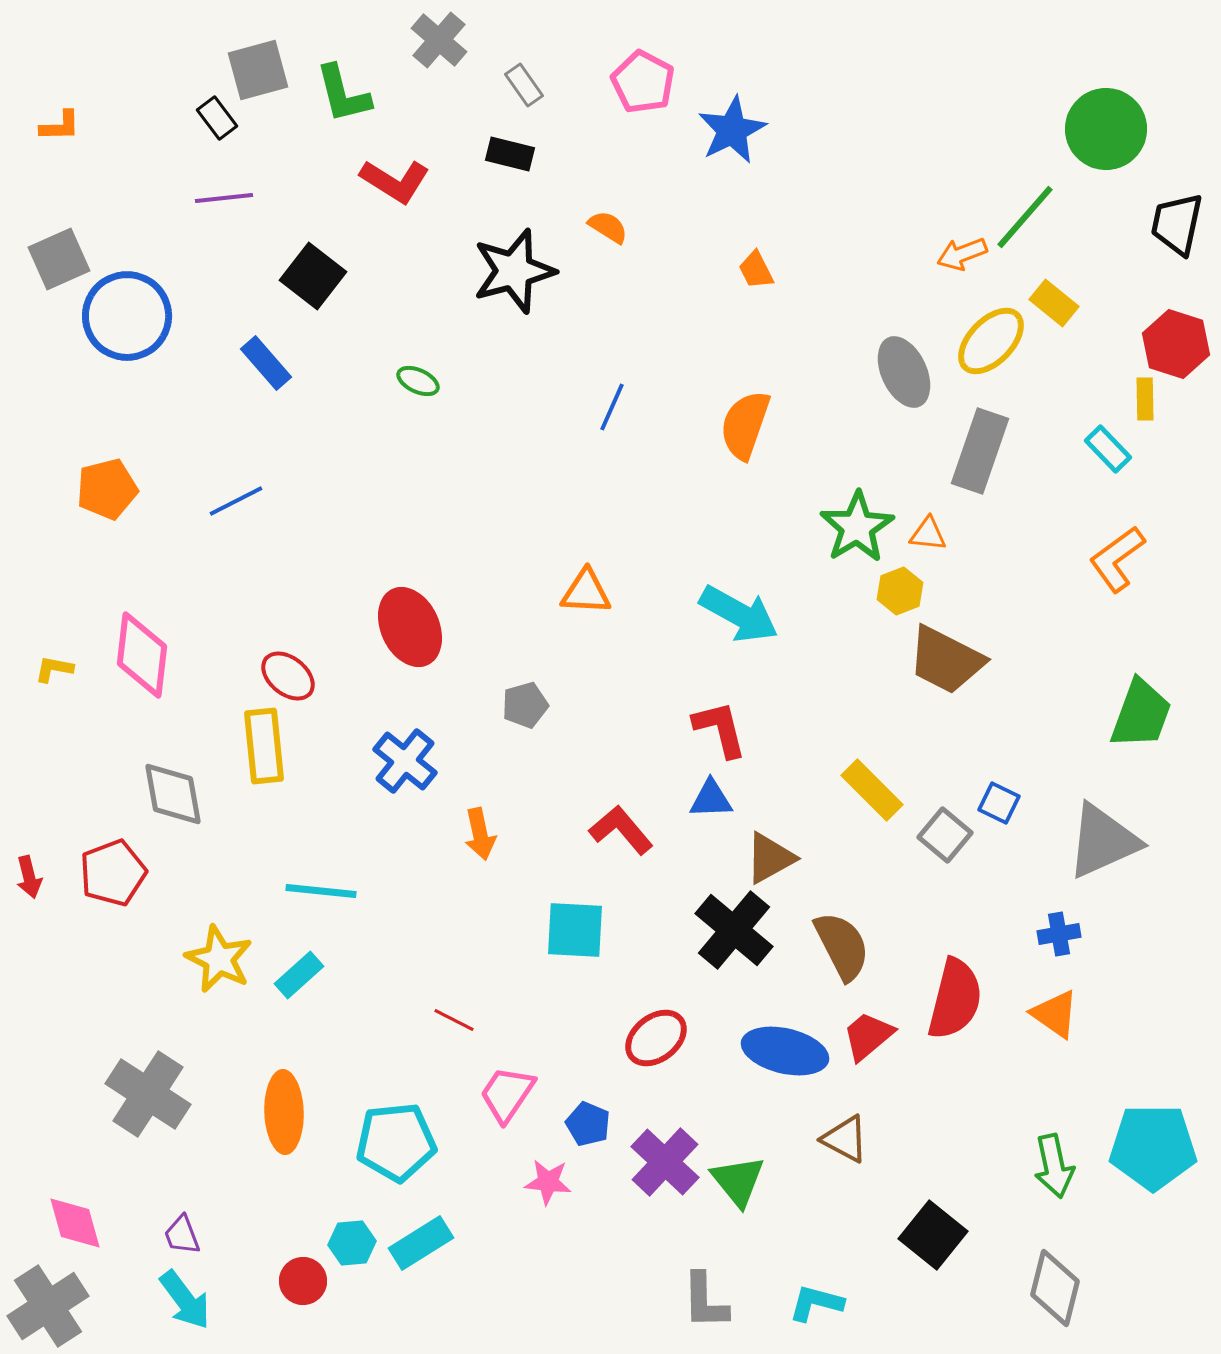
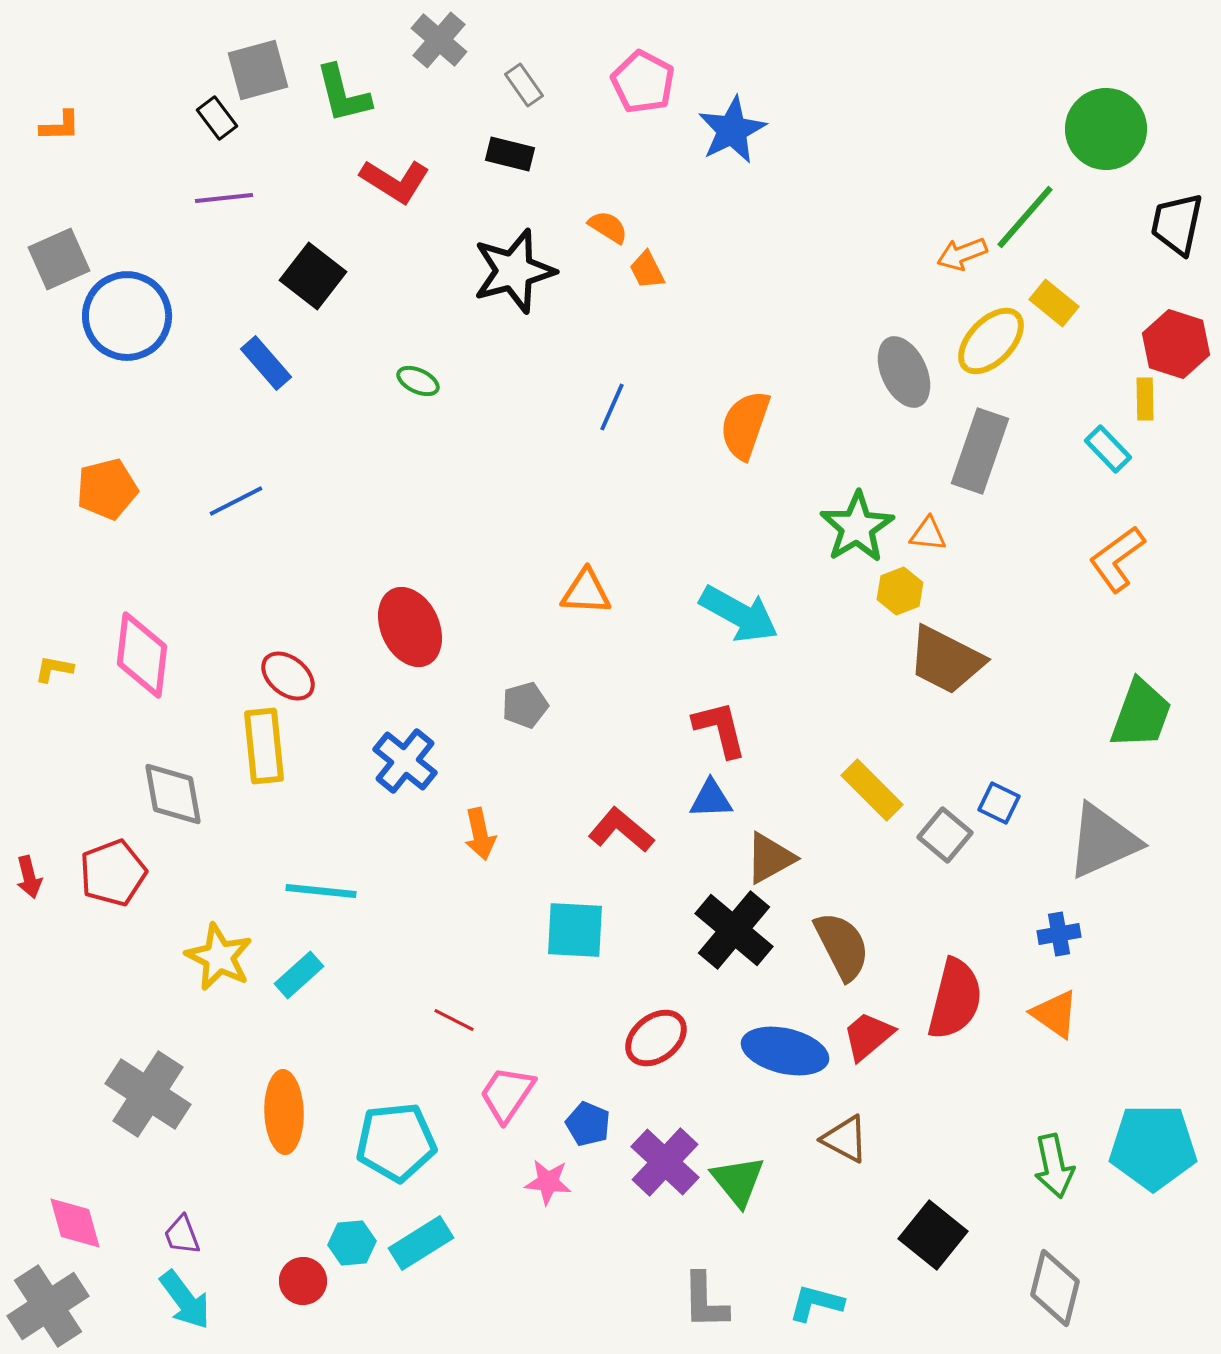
orange trapezoid at (756, 270): moved 109 px left
red L-shape at (621, 830): rotated 10 degrees counterclockwise
yellow star at (219, 959): moved 2 px up
